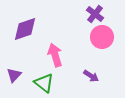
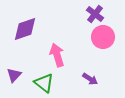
pink circle: moved 1 px right
pink arrow: moved 2 px right
purple arrow: moved 1 px left, 3 px down
